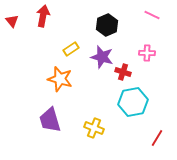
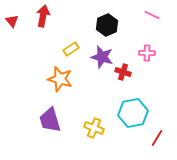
cyan hexagon: moved 11 px down
